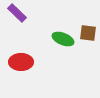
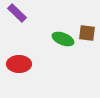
brown square: moved 1 px left
red ellipse: moved 2 px left, 2 px down
